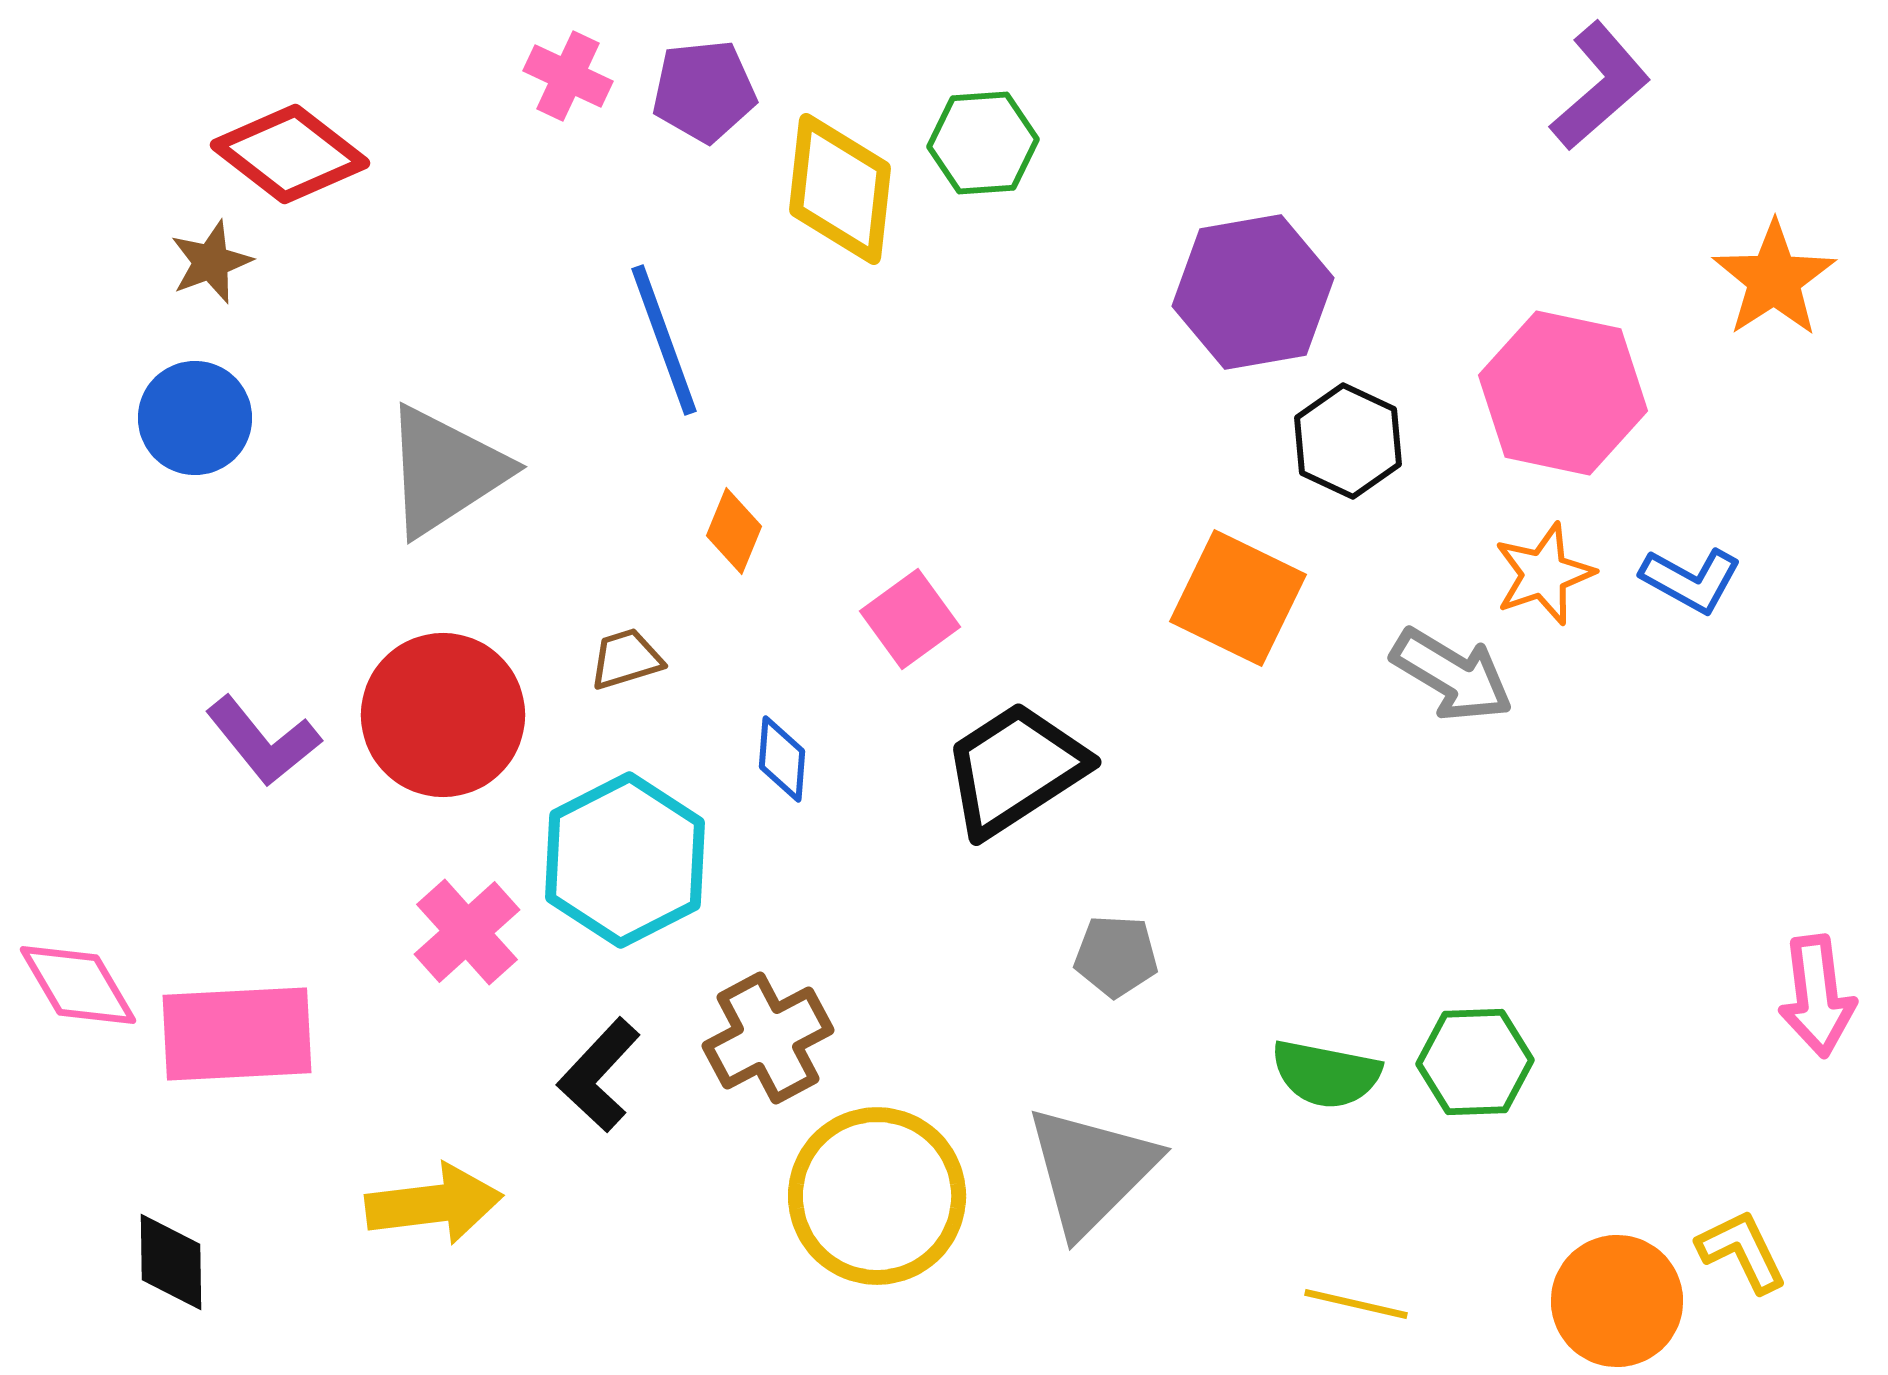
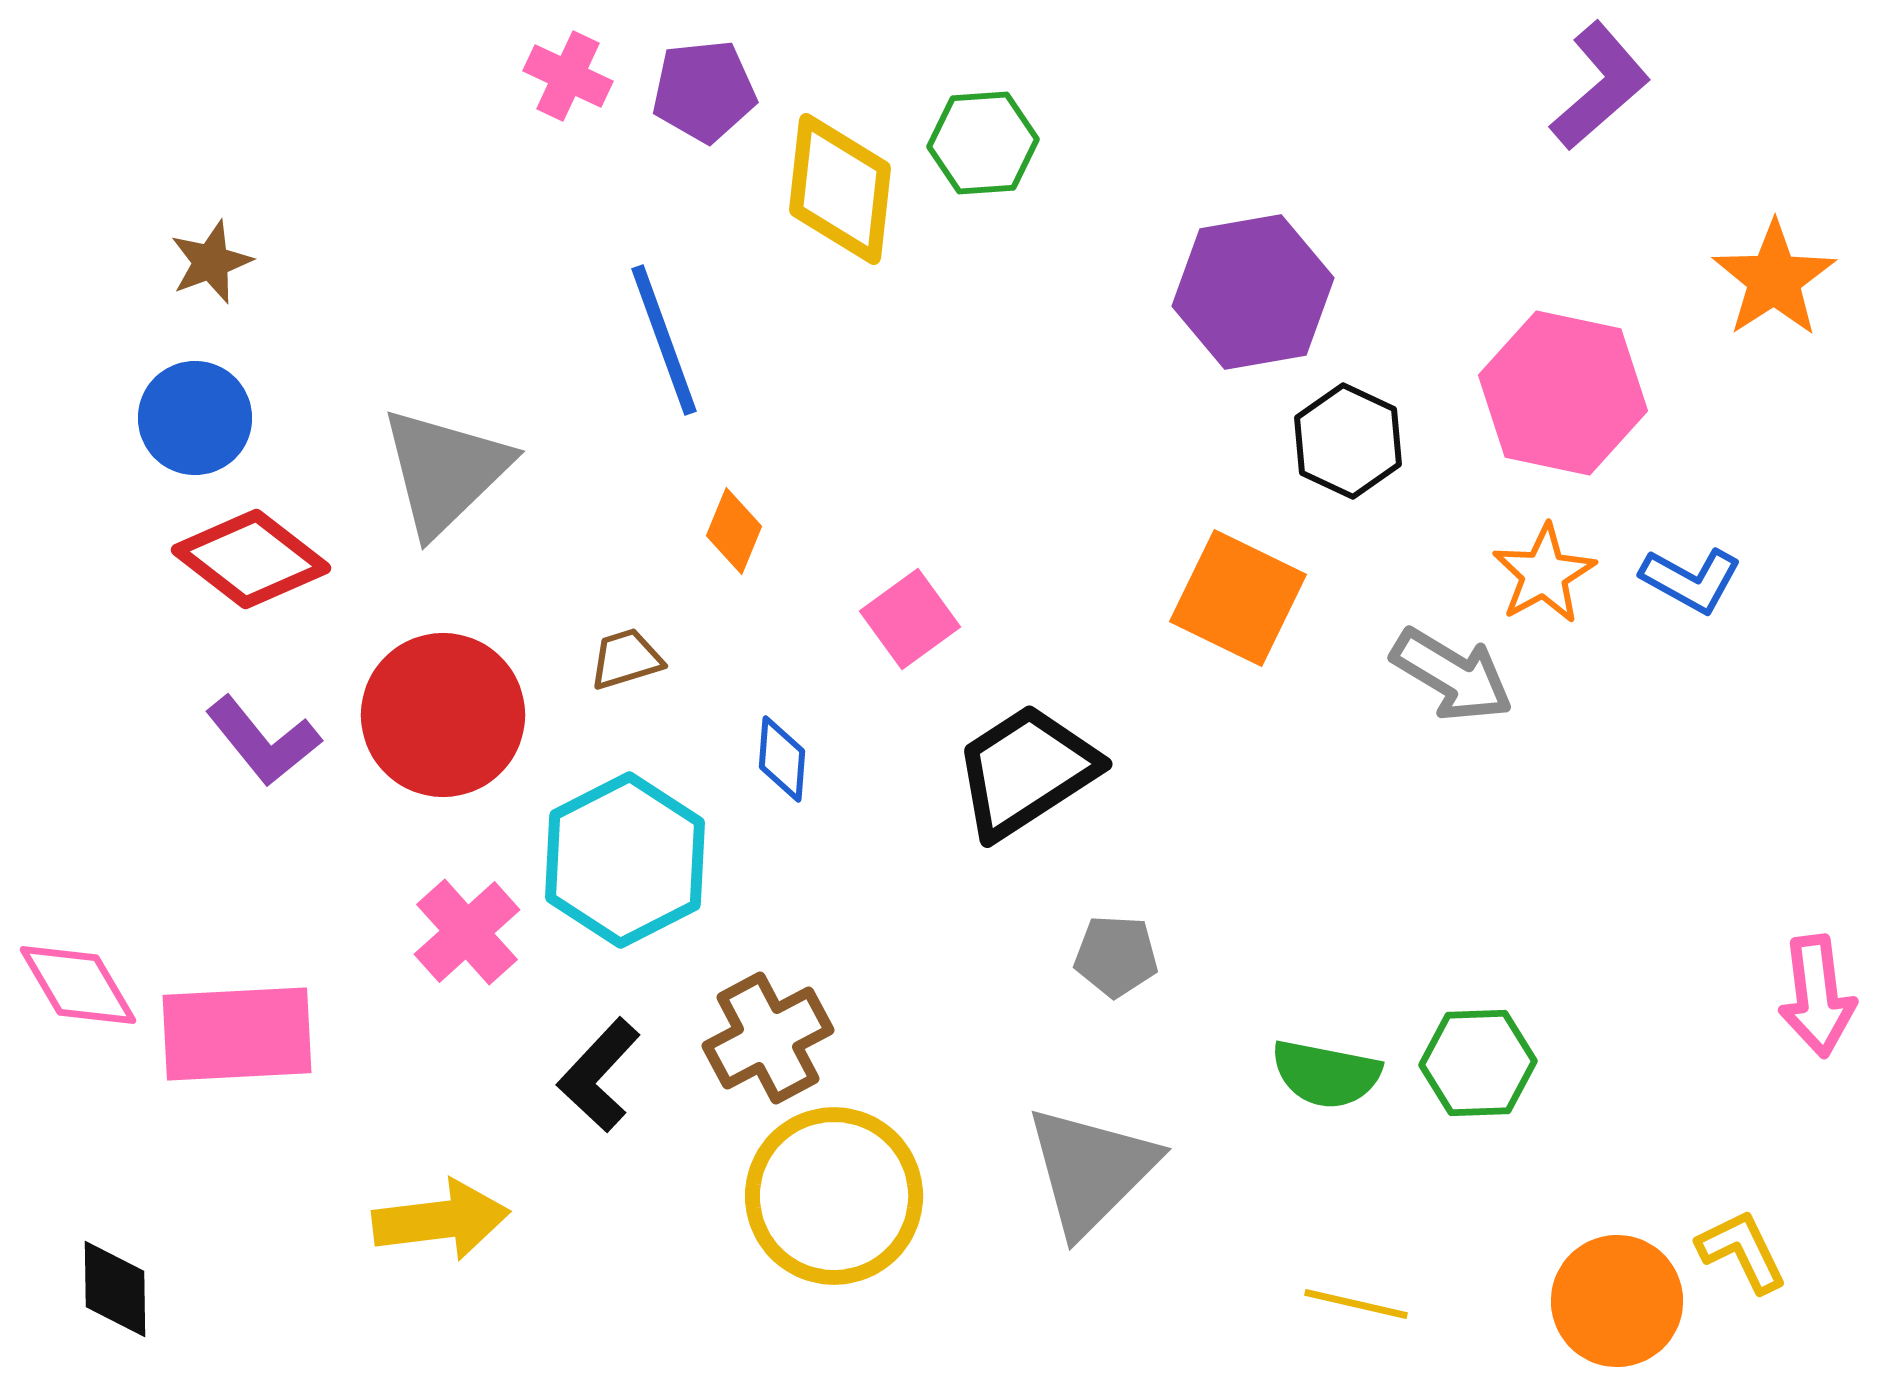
red diamond at (290, 154): moved 39 px left, 405 px down
gray triangle at (445, 471): rotated 11 degrees counterclockwise
orange star at (1544, 574): rotated 10 degrees counterclockwise
black trapezoid at (1015, 769): moved 11 px right, 2 px down
green hexagon at (1475, 1062): moved 3 px right, 1 px down
yellow circle at (877, 1196): moved 43 px left
yellow arrow at (434, 1204): moved 7 px right, 16 px down
black diamond at (171, 1262): moved 56 px left, 27 px down
